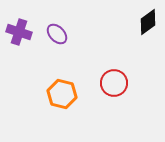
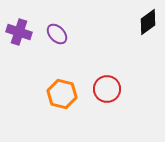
red circle: moved 7 px left, 6 px down
